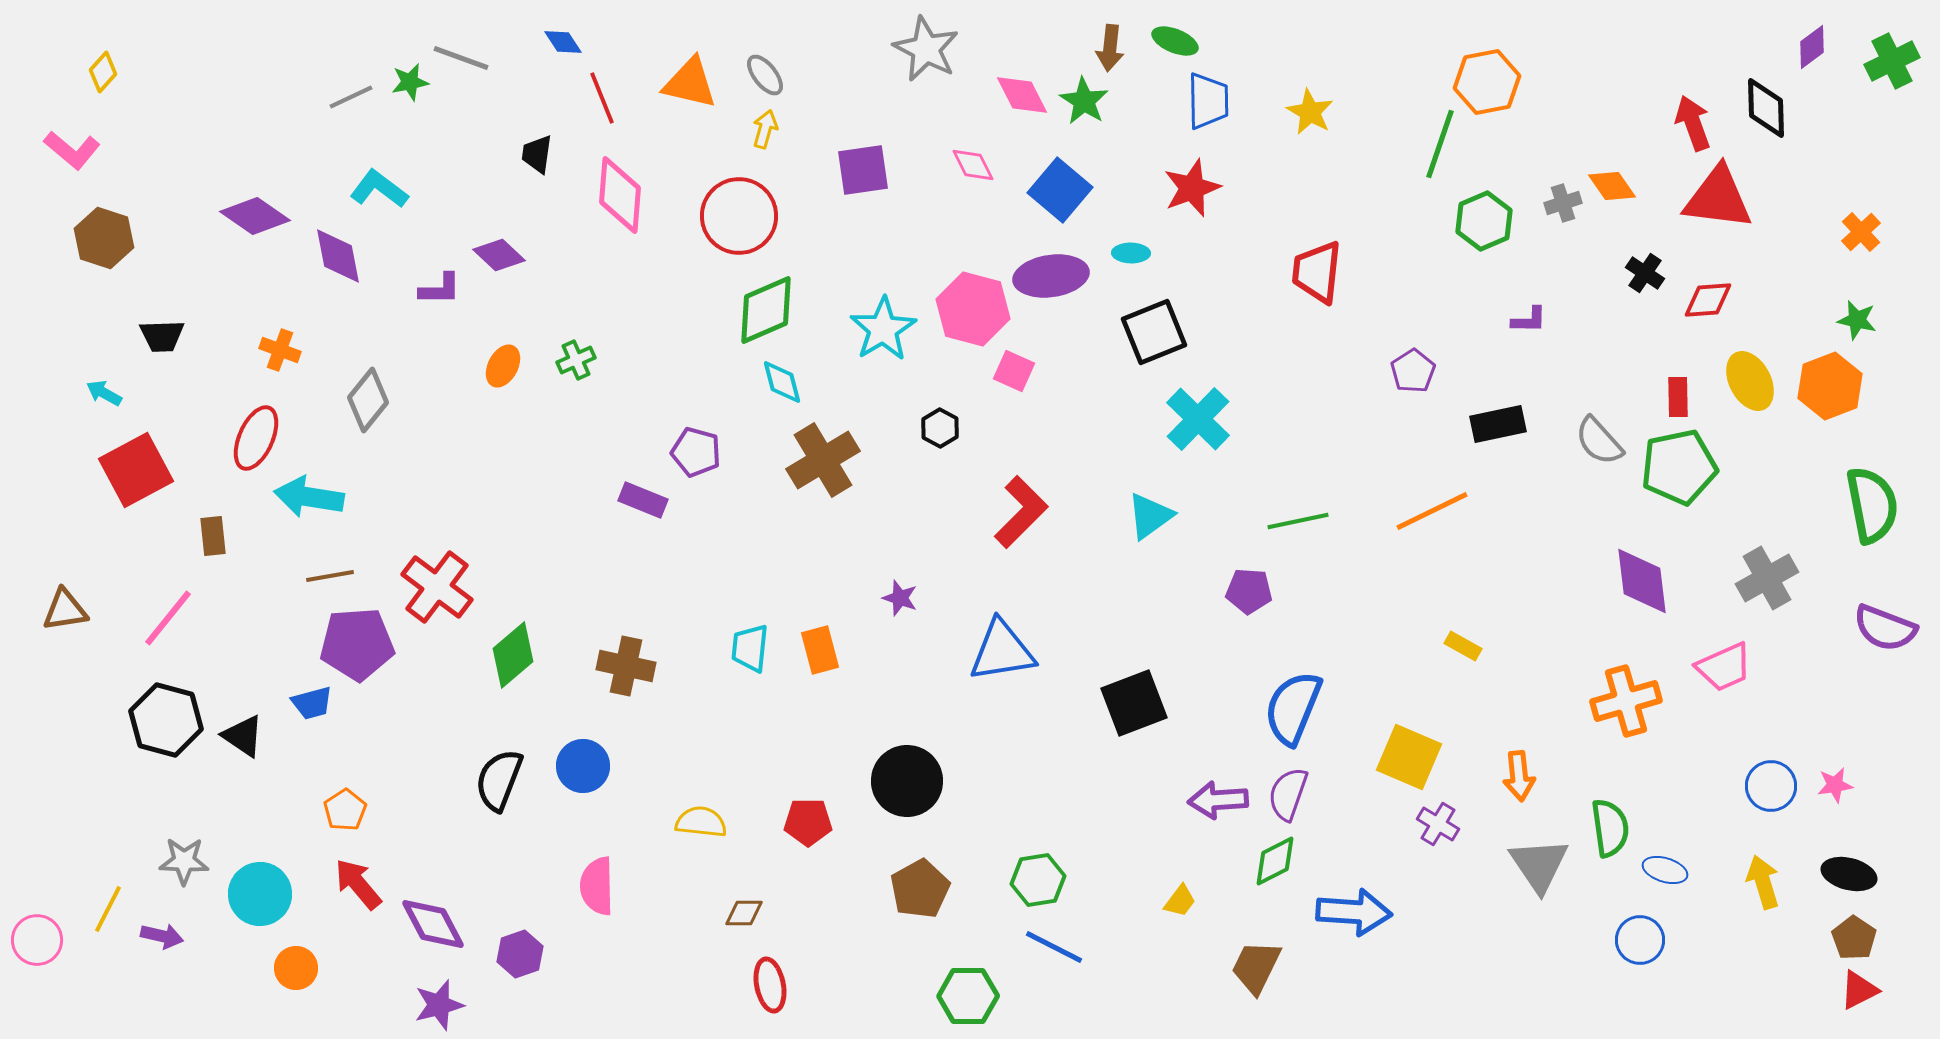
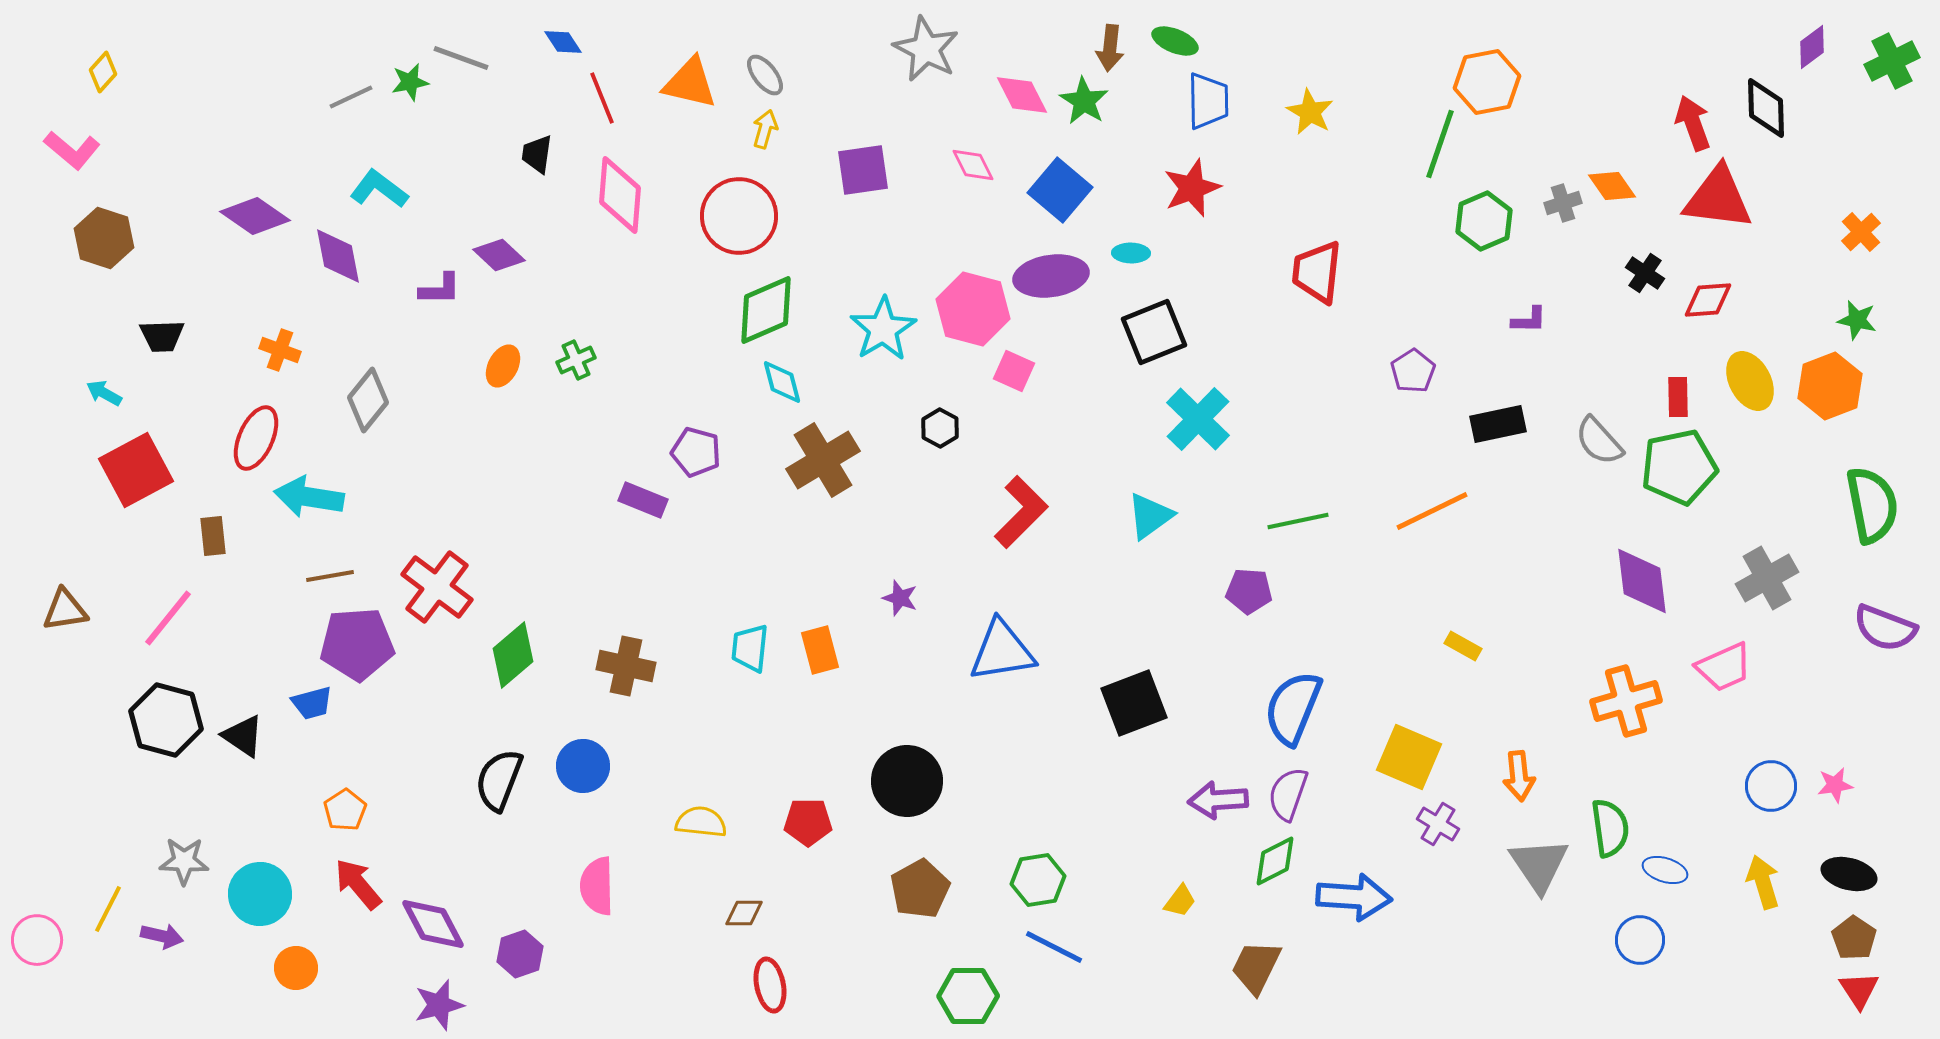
blue arrow at (1354, 912): moved 15 px up
red triangle at (1859, 990): rotated 36 degrees counterclockwise
